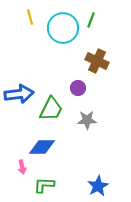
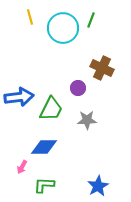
brown cross: moved 5 px right, 7 px down
blue arrow: moved 3 px down
blue diamond: moved 2 px right
pink arrow: rotated 40 degrees clockwise
